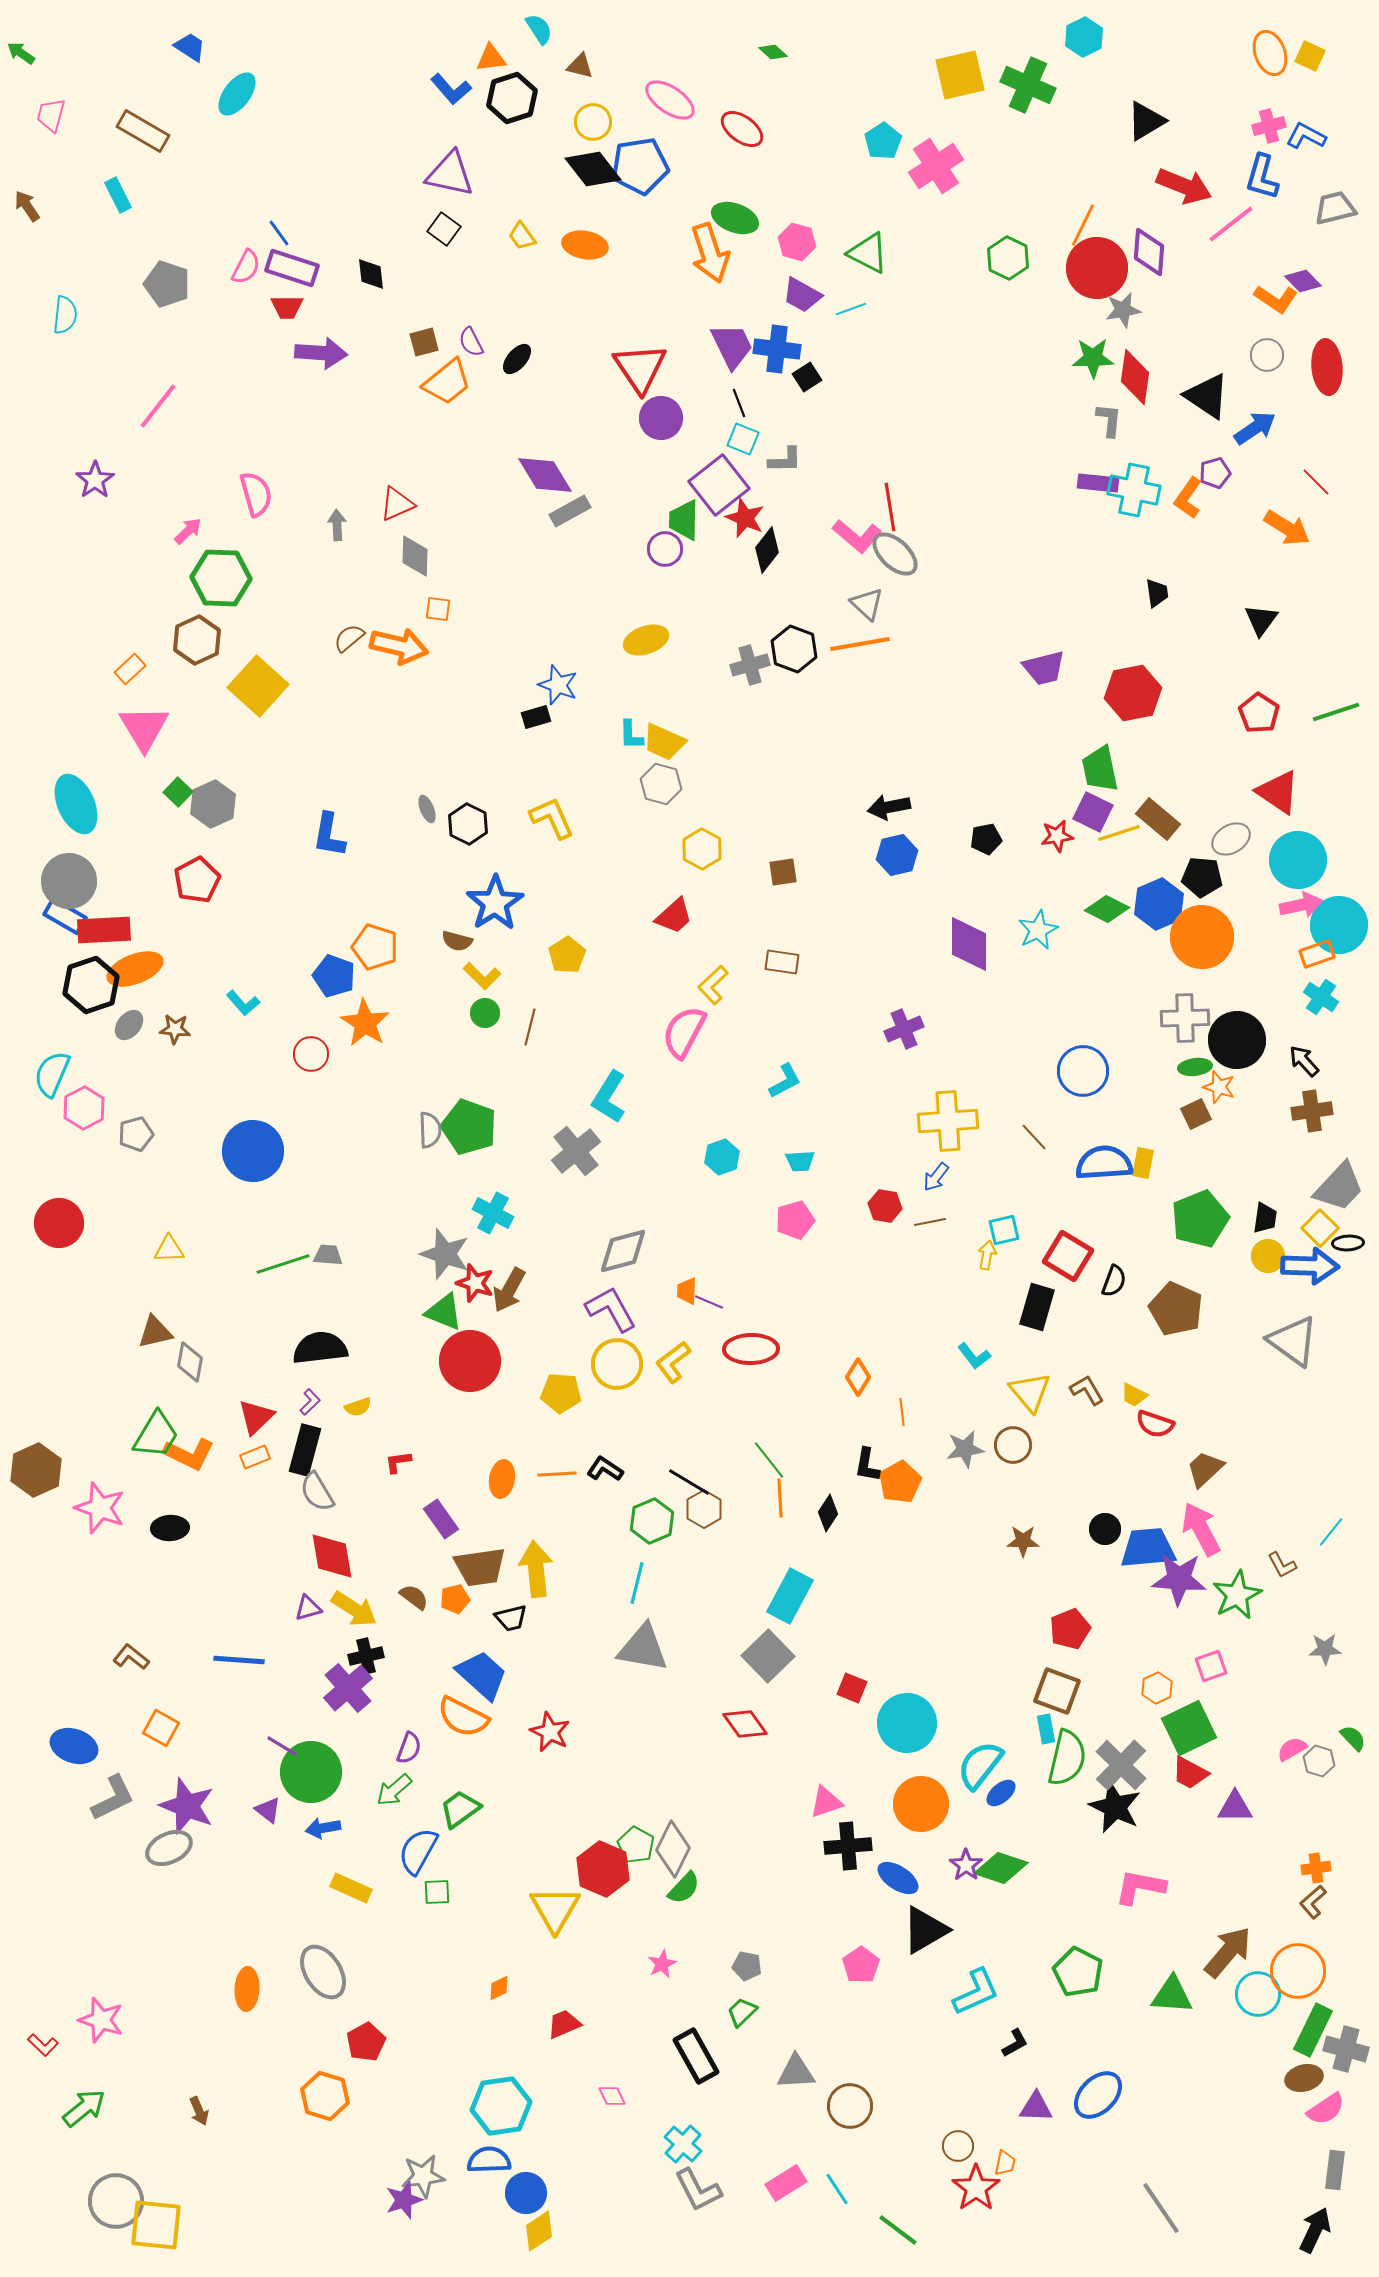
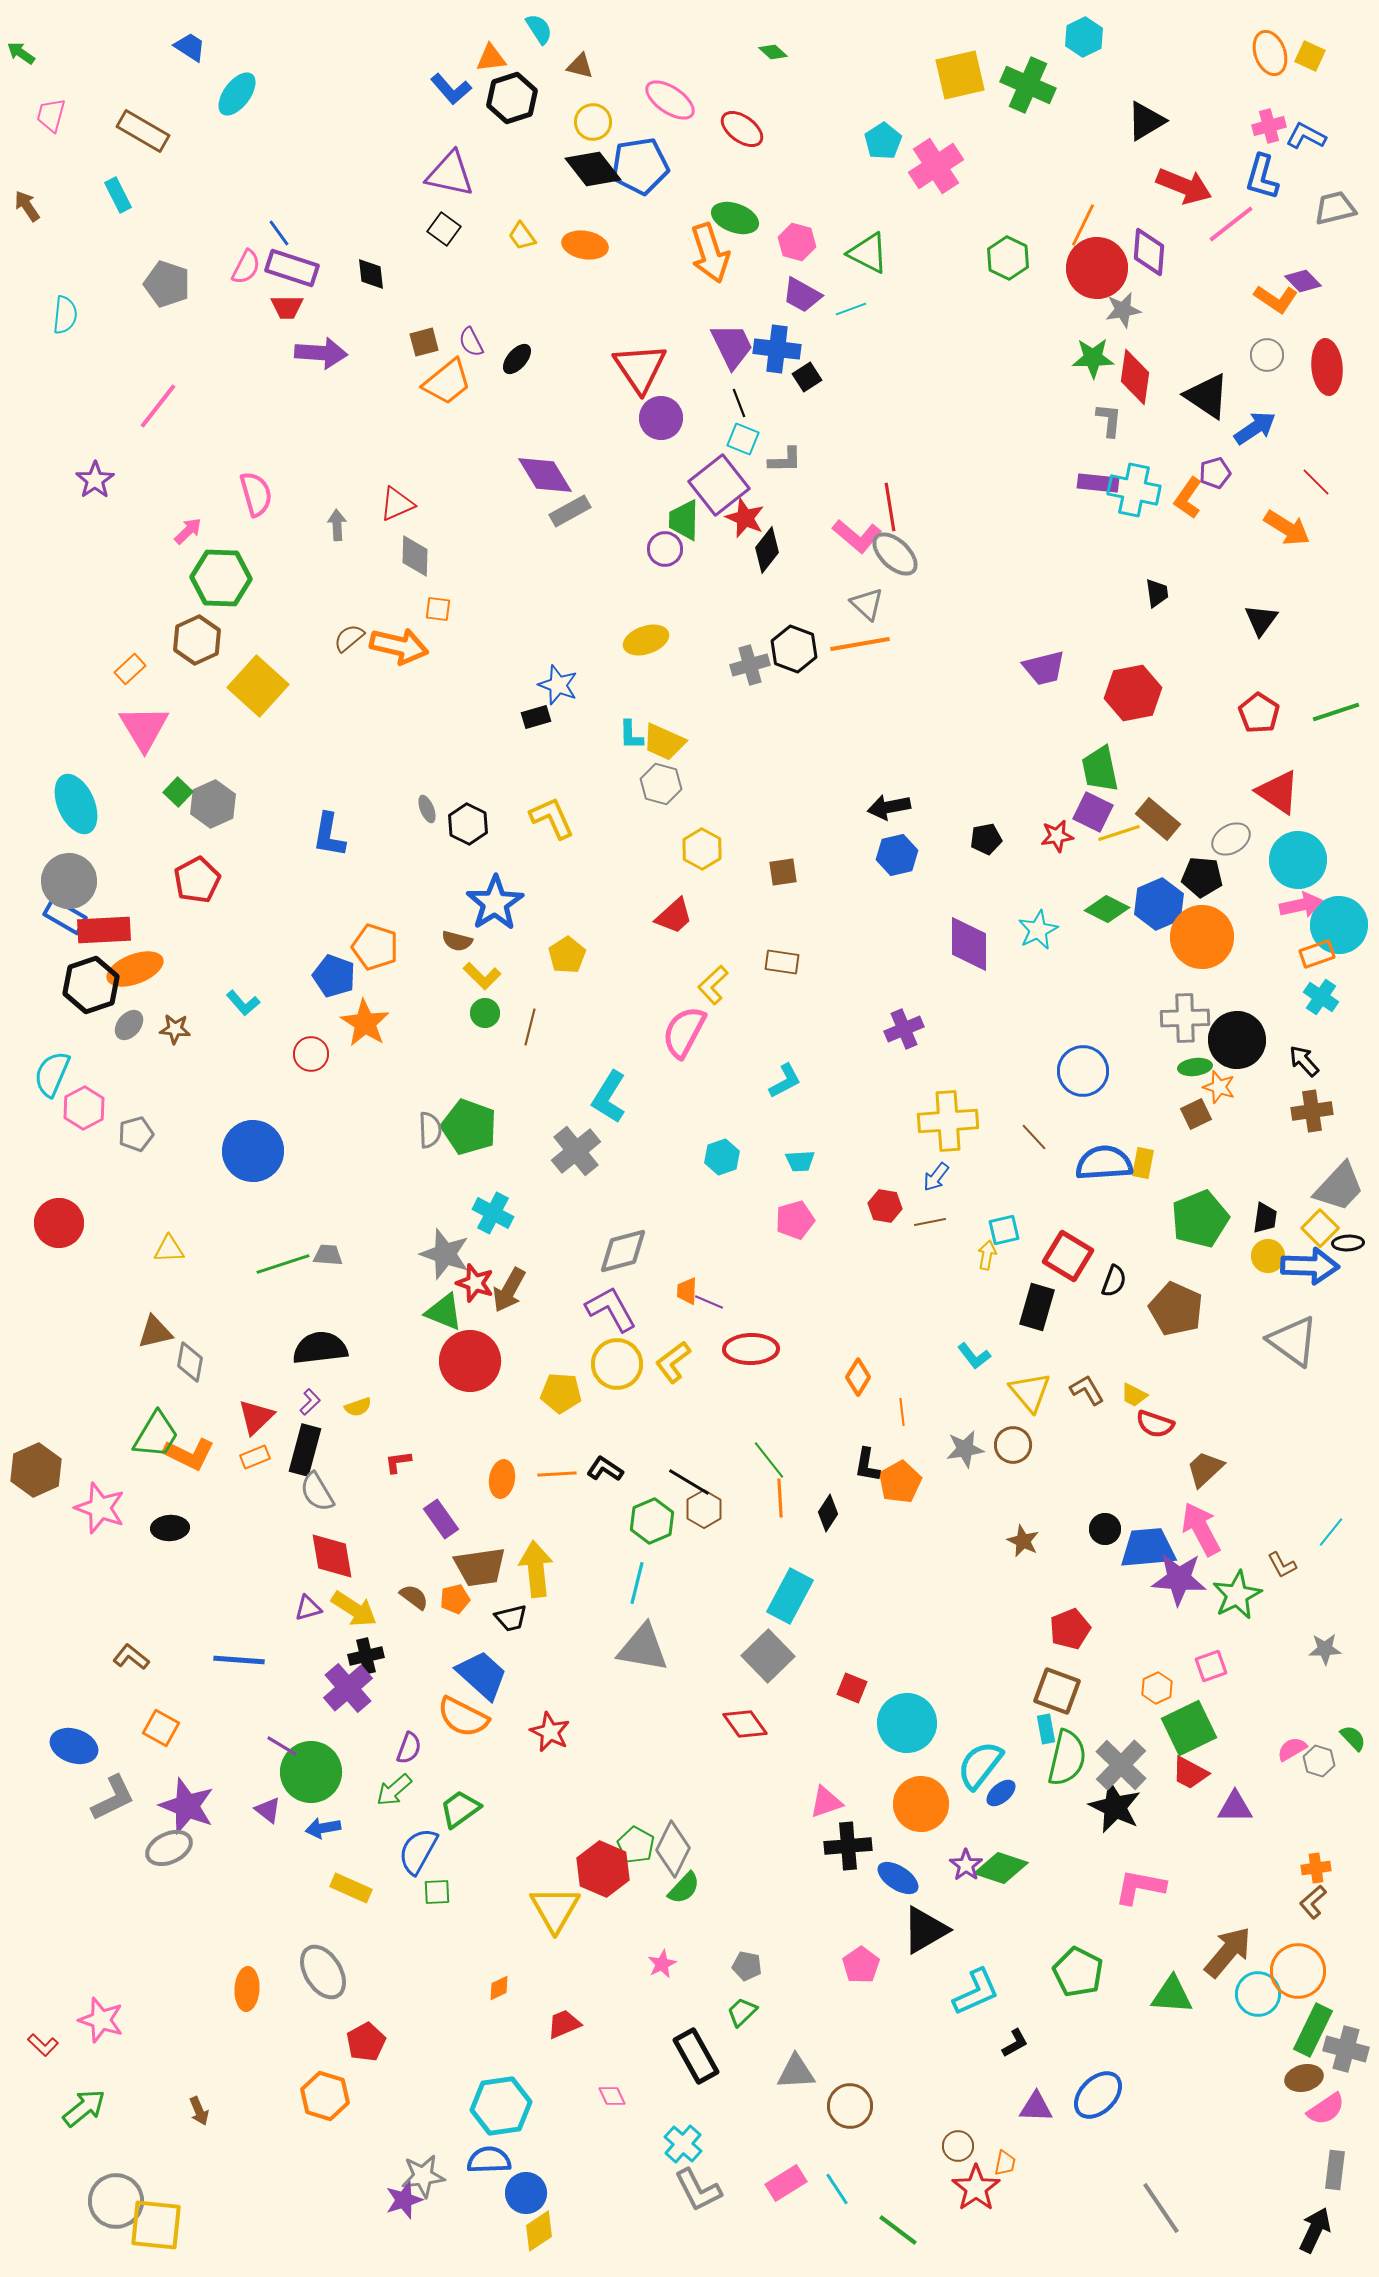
brown star at (1023, 1541): rotated 24 degrees clockwise
